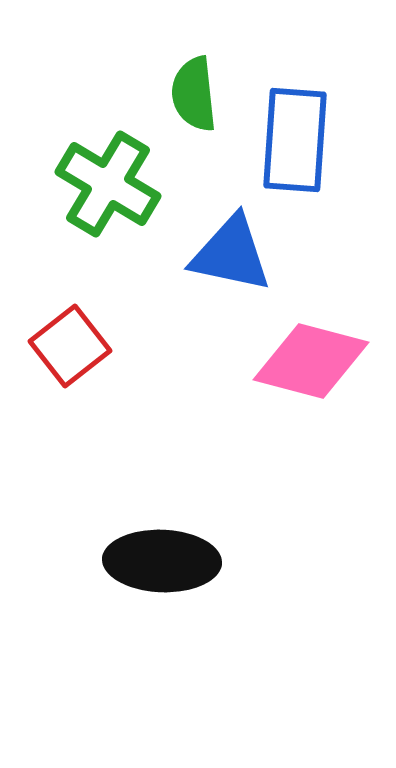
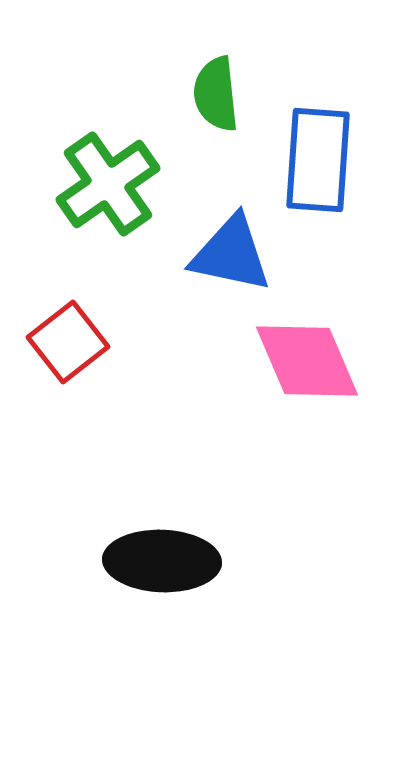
green semicircle: moved 22 px right
blue rectangle: moved 23 px right, 20 px down
green cross: rotated 24 degrees clockwise
red square: moved 2 px left, 4 px up
pink diamond: moved 4 px left; rotated 52 degrees clockwise
